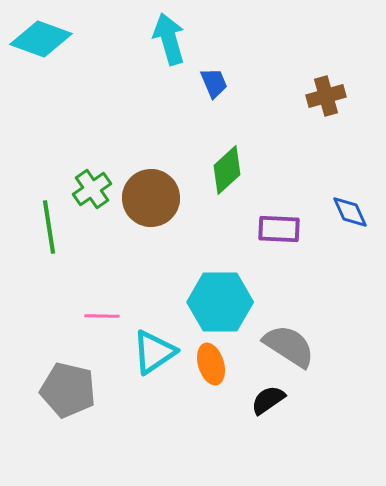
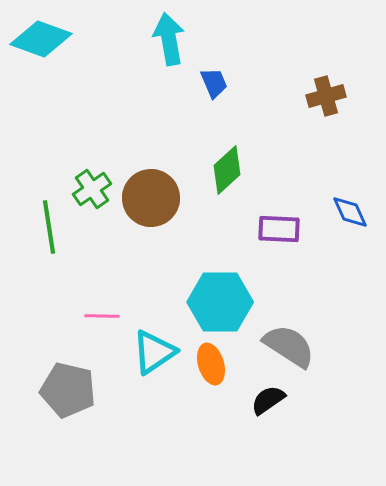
cyan arrow: rotated 6 degrees clockwise
